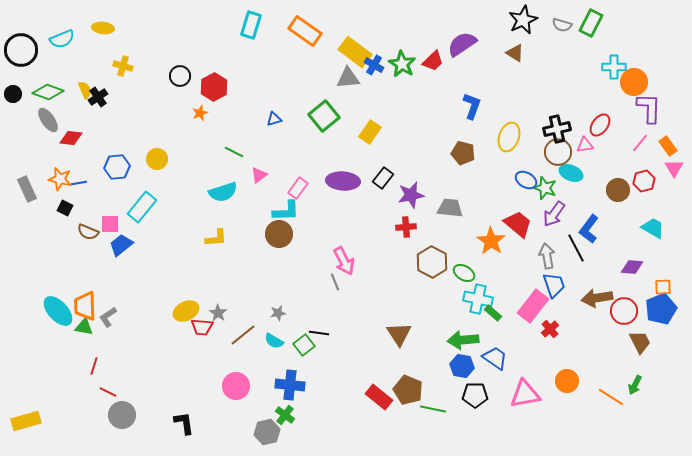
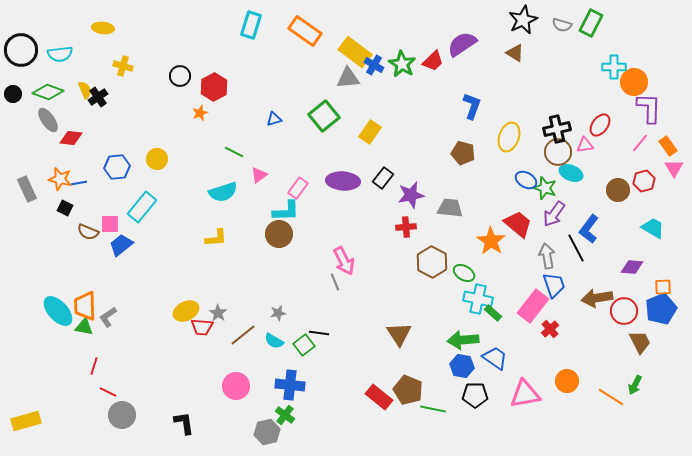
cyan semicircle at (62, 39): moved 2 px left, 15 px down; rotated 15 degrees clockwise
